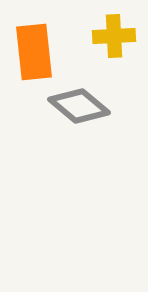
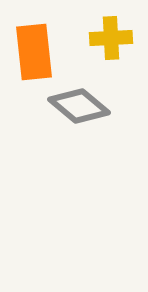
yellow cross: moved 3 px left, 2 px down
